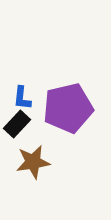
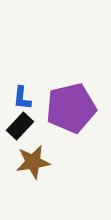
purple pentagon: moved 3 px right
black rectangle: moved 3 px right, 2 px down
